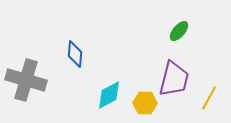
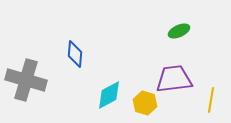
green ellipse: rotated 25 degrees clockwise
purple trapezoid: rotated 111 degrees counterclockwise
yellow line: moved 2 px right, 2 px down; rotated 20 degrees counterclockwise
yellow hexagon: rotated 15 degrees clockwise
